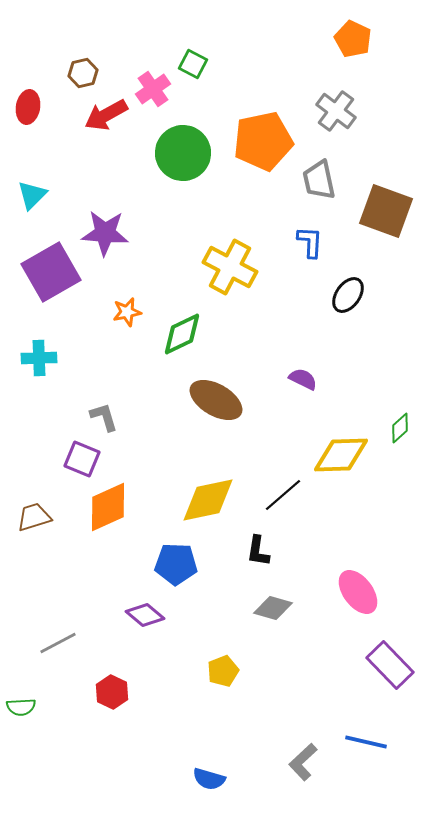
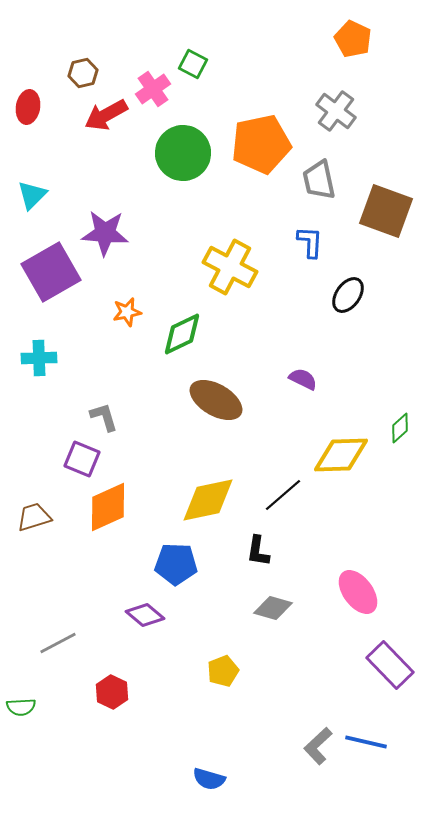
orange pentagon at (263, 141): moved 2 px left, 3 px down
gray L-shape at (303, 762): moved 15 px right, 16 px up
